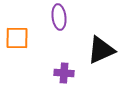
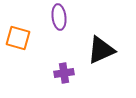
orange square: moved 1 px right; rotated 15 degrees clockwise
purple cross: rotated 12 degrees counterclockwise
